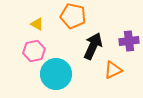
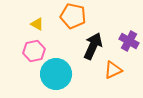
purple cross: rotated 36 degrees clockwise
